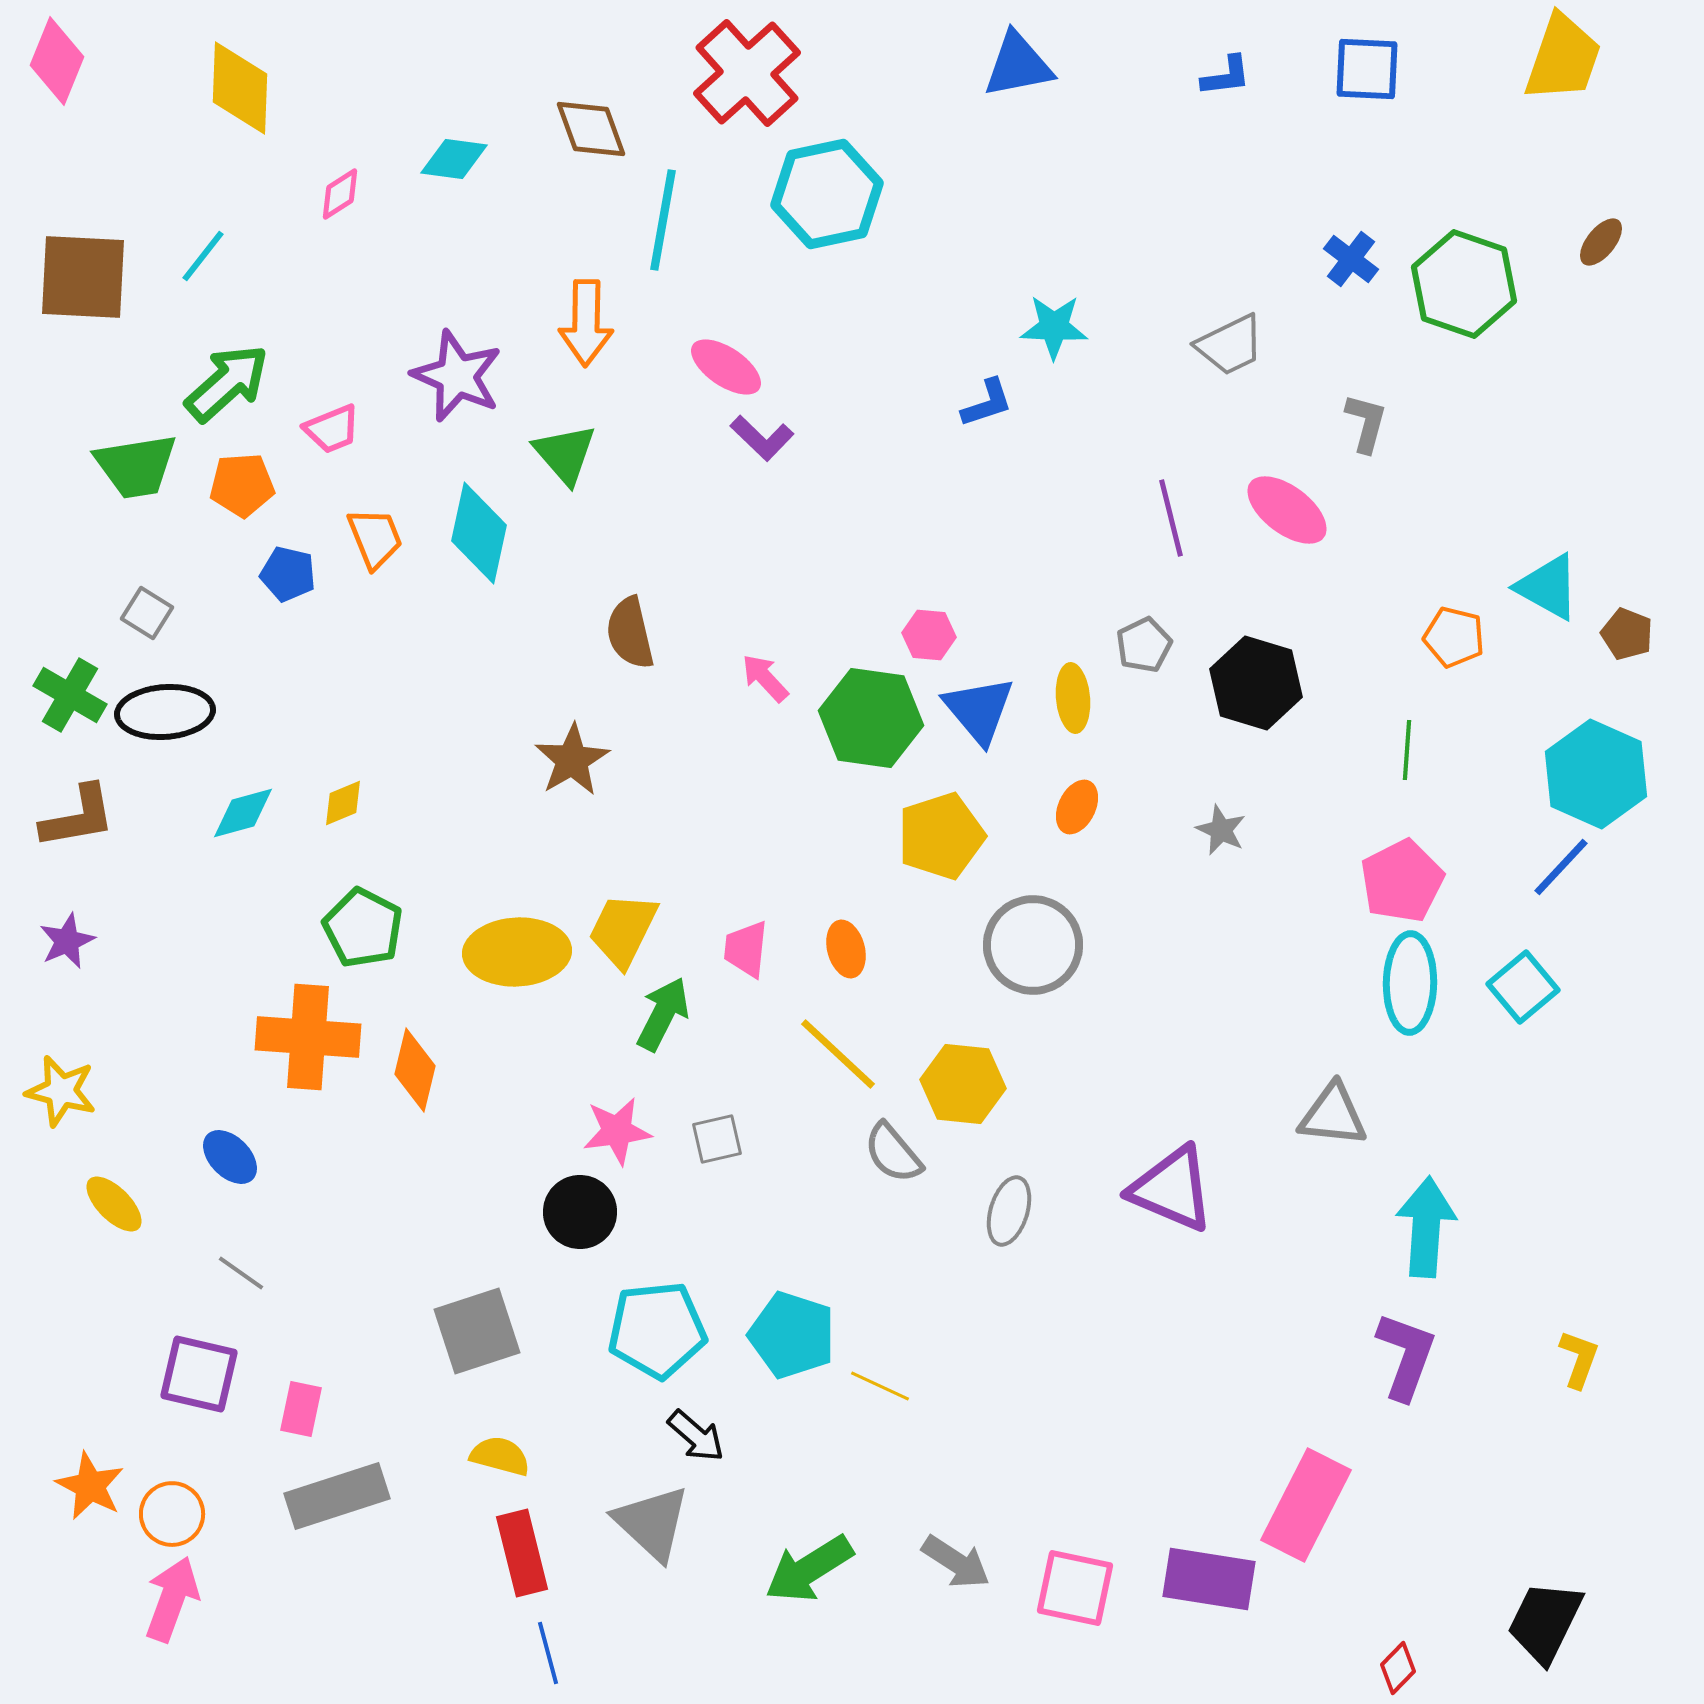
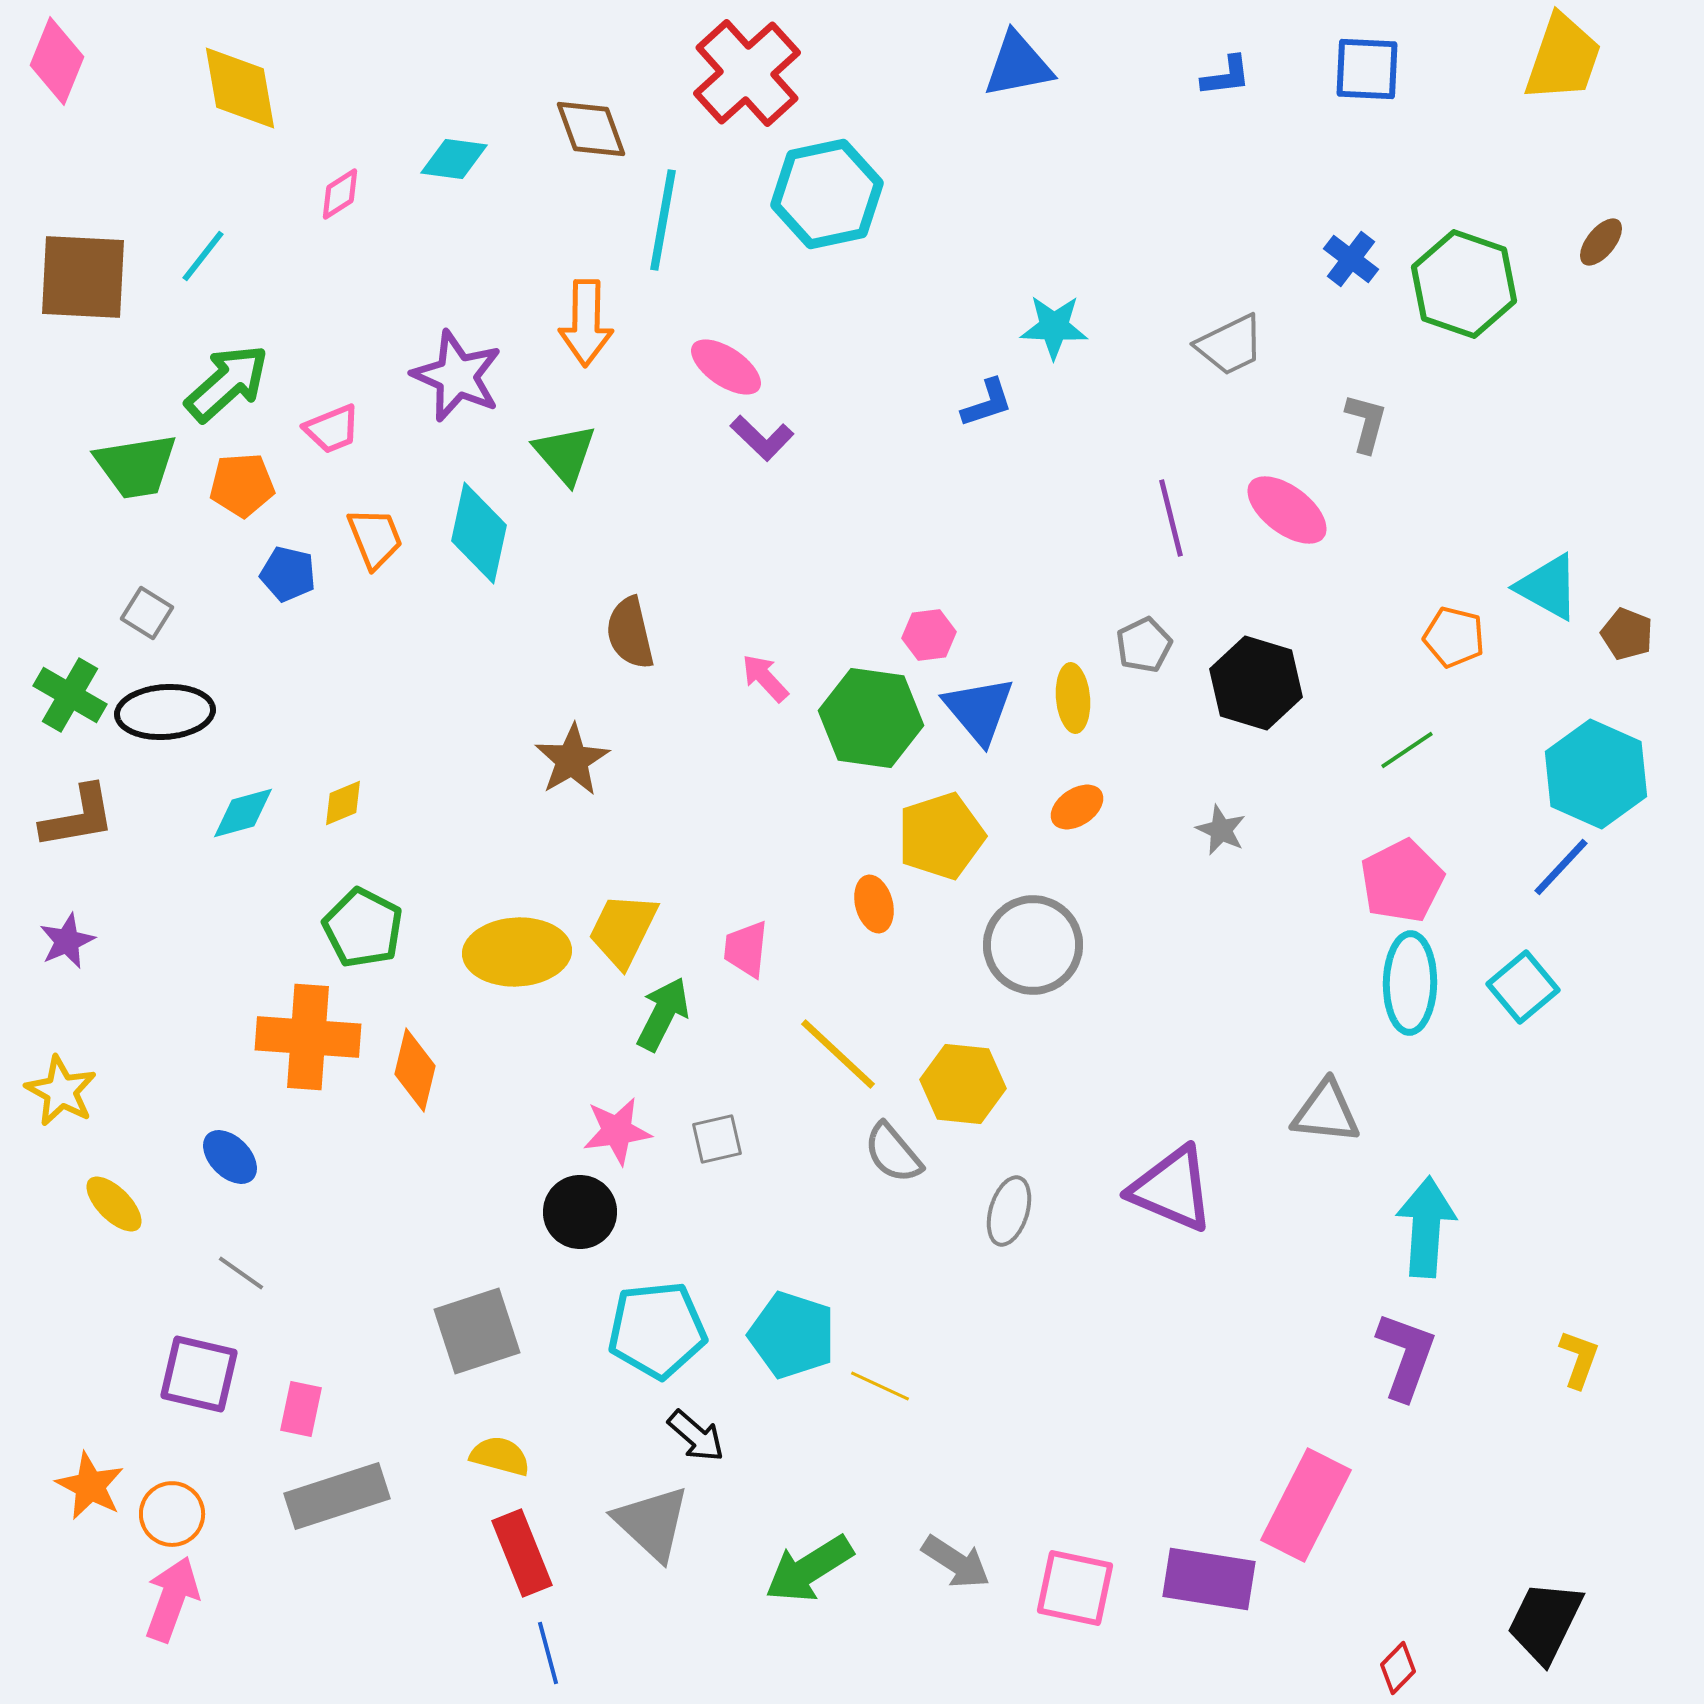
yellow diamond at (240, 88): rotated 12 degrees counterclockwise
pink hexagon at (929, 635): rotated 12 degrees counterclockwise
green line at (1407, 750): rotated 52 degrees clockwise
orange ellipse at (1077, 807): rotated 30 degrees clockwise
orange ellipse at (846, 949): moved 28 px right, 45 px up
yellow star at (61, 1091): rotated 14 degrees clockwise
gray triangle at (1333, 1115): moved 7 px left, 3 px up
red rectangle at (522, 1553): rotated 8 degrees counterclockwise
